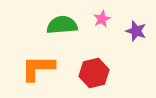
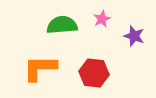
purple star: moved 2 px left, 5 px down
orange L-shape: moved 2 px right
red hexagon: rotated 20 degrees clockwise
